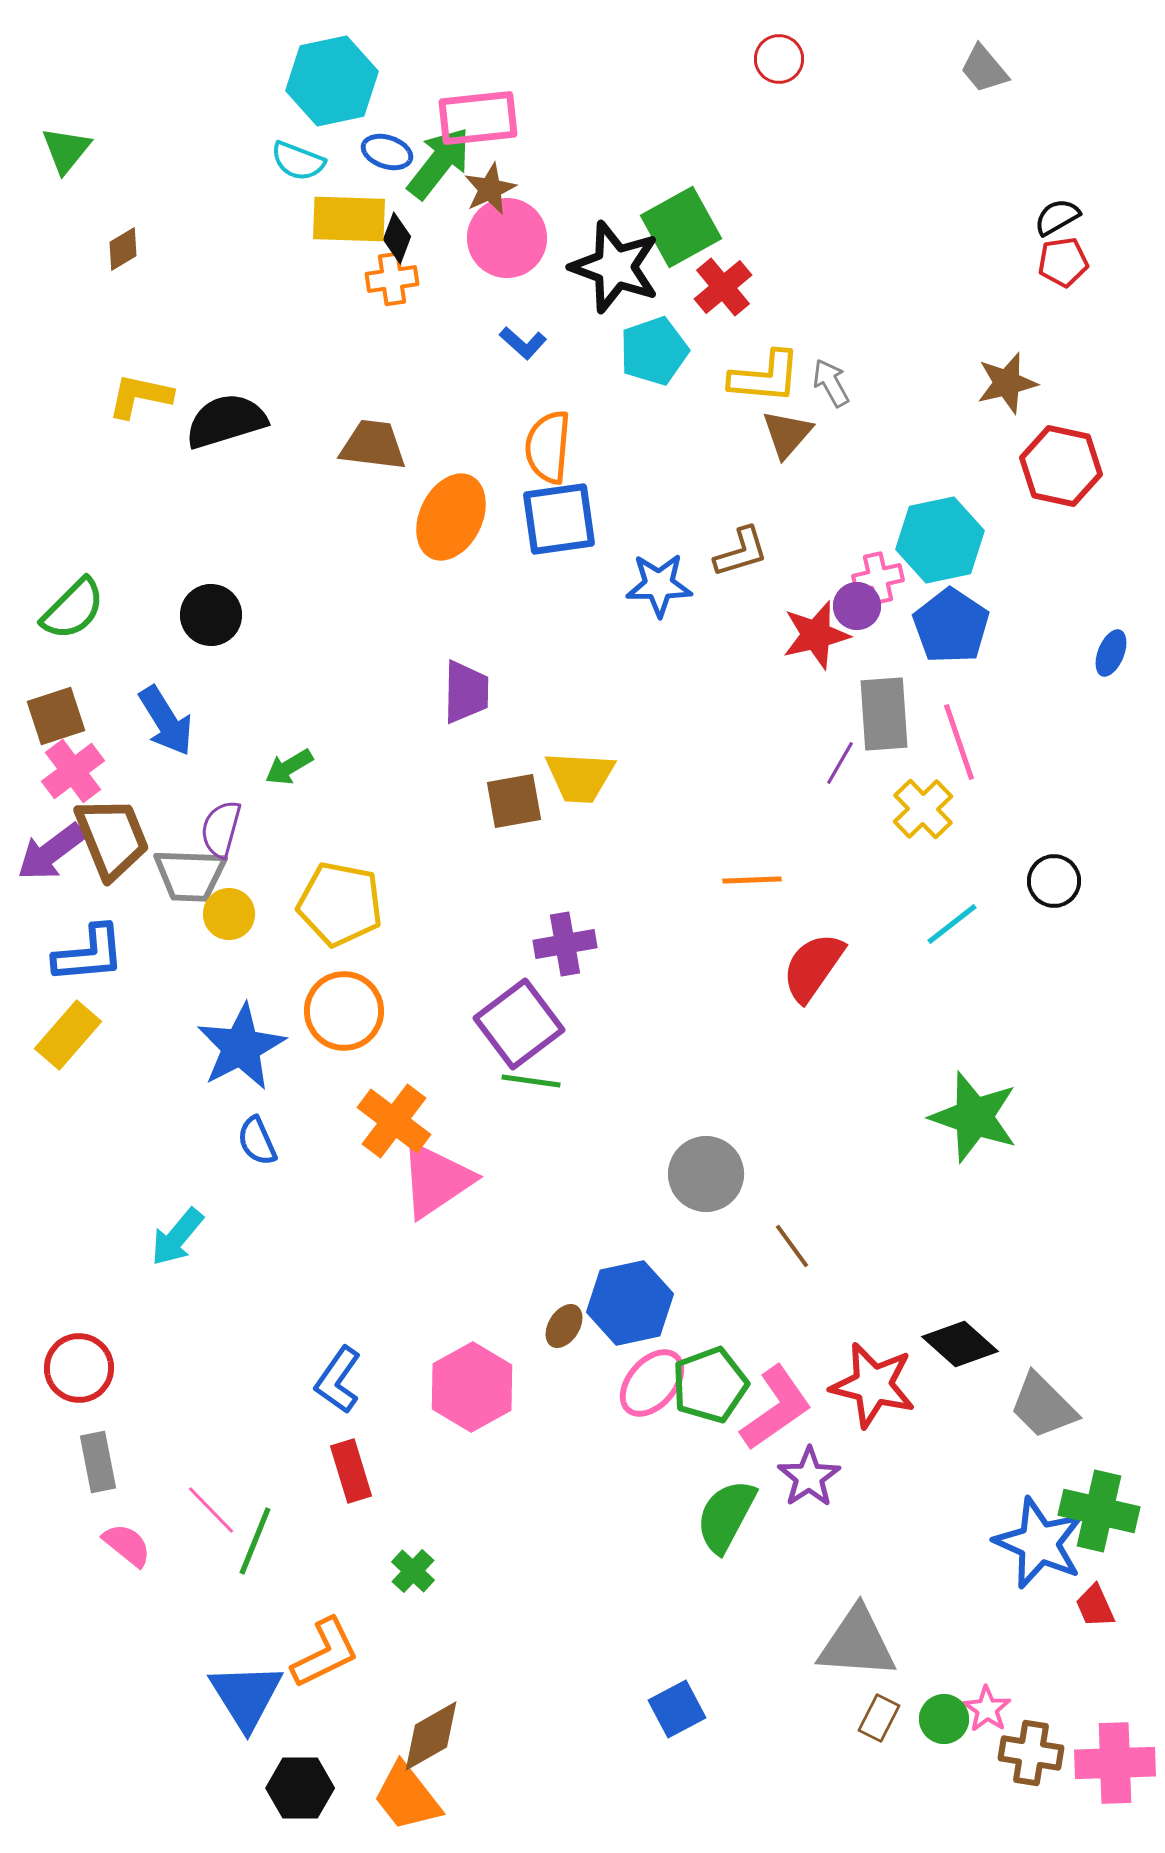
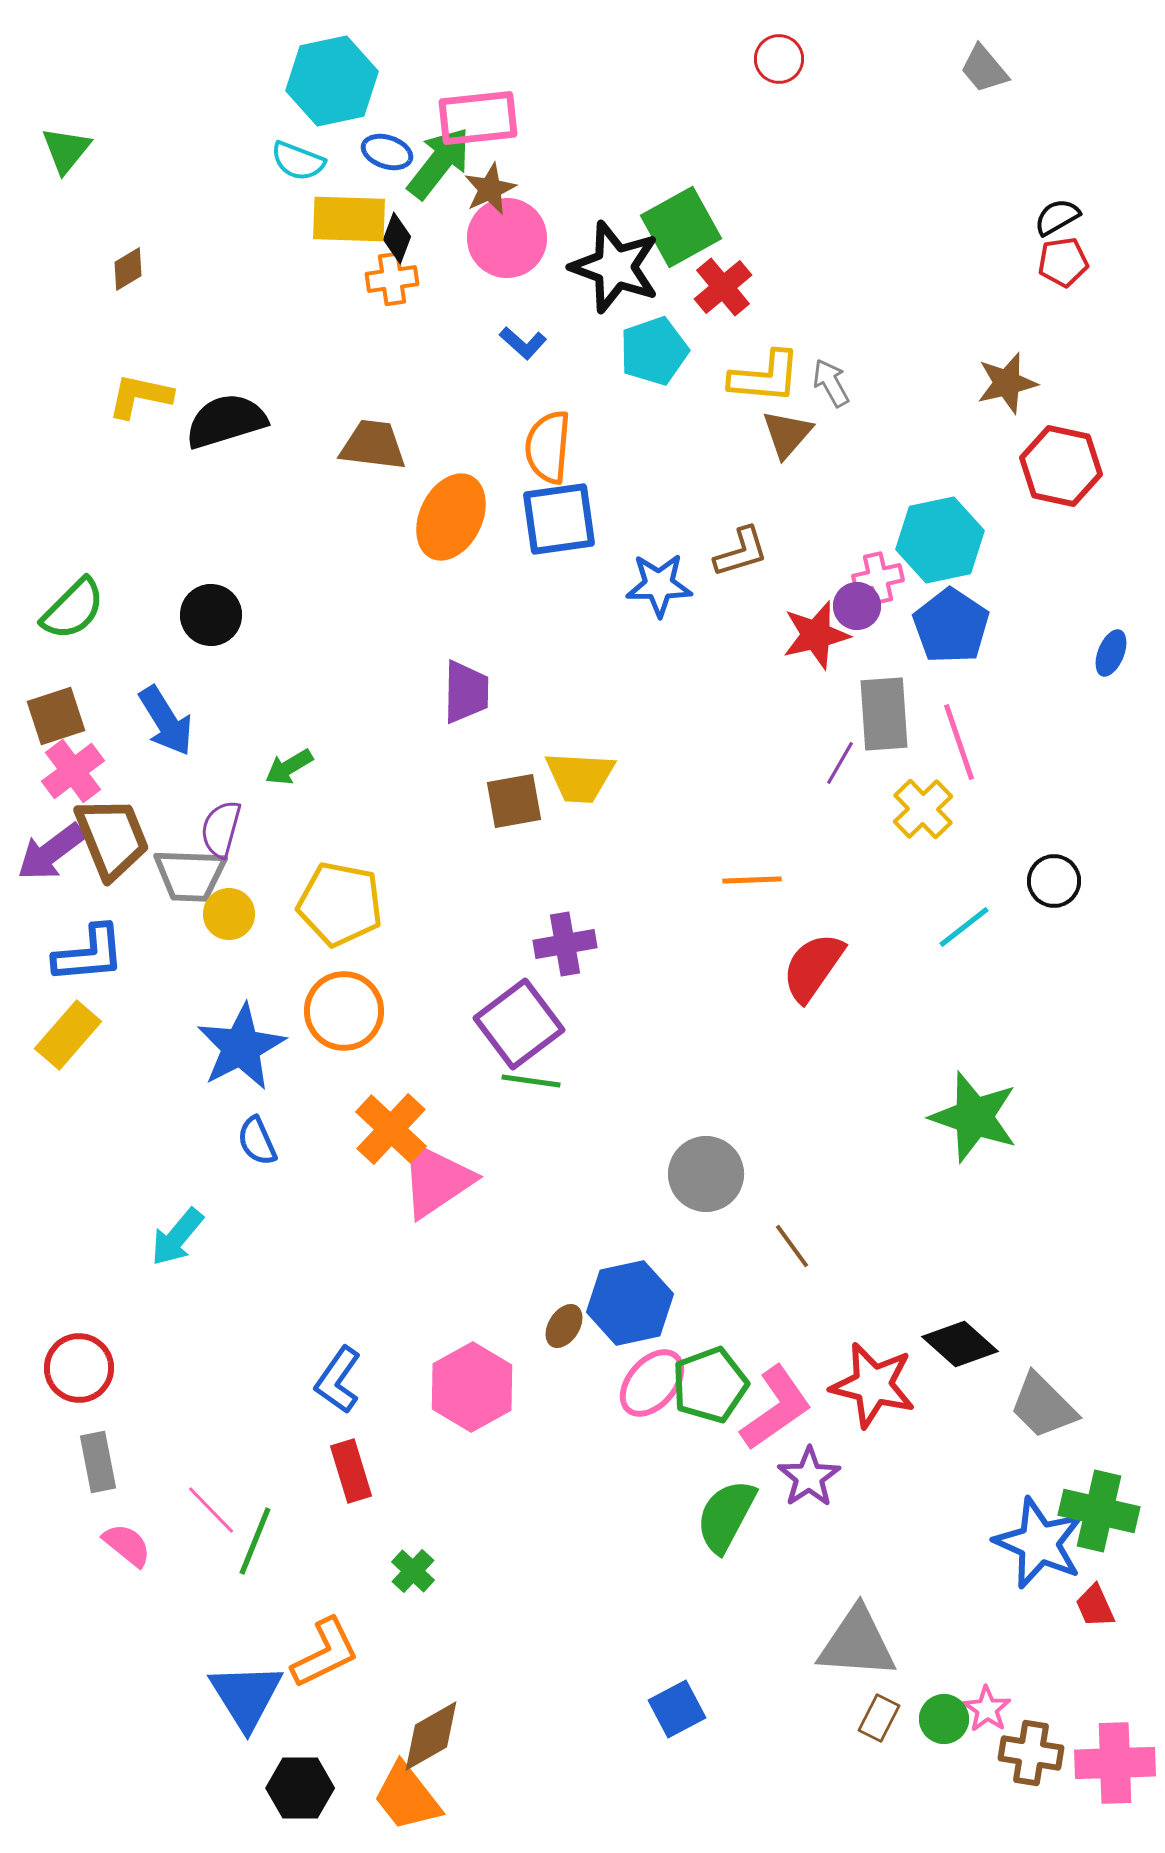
brown diamond at (123, 249): moved 5 px right, 20 px down
cyan line at (952, 924): moved 12 px right, 3 px down
orange cross at (394, 1121): moved 3 px left, 8 px down; rotated 6 degrees clockwise
